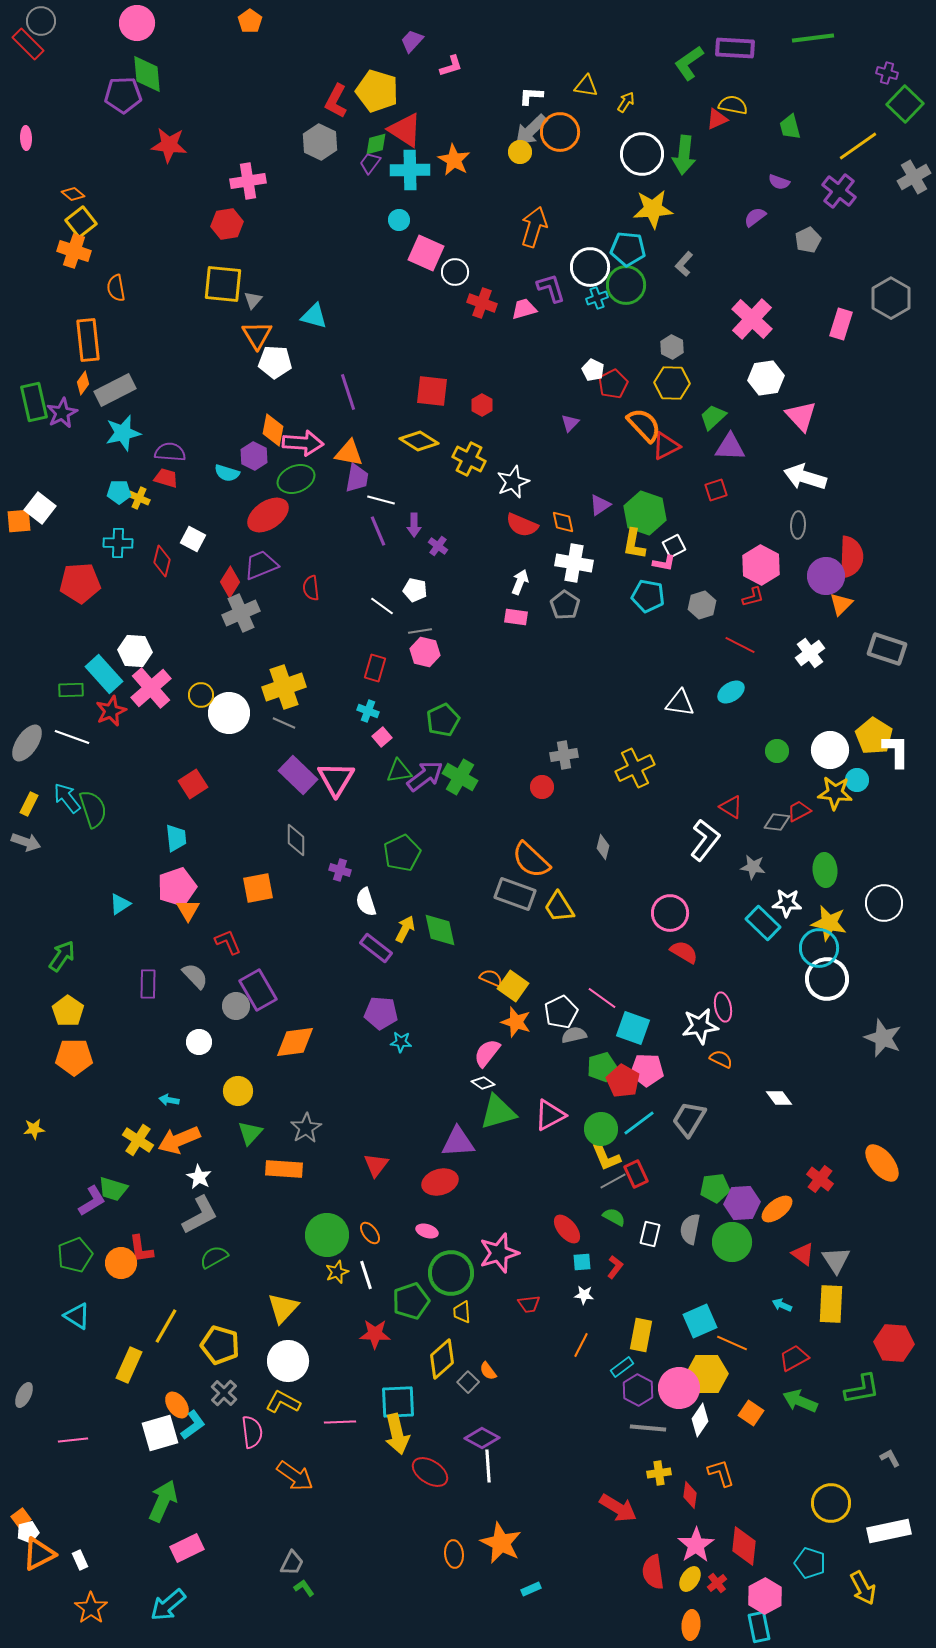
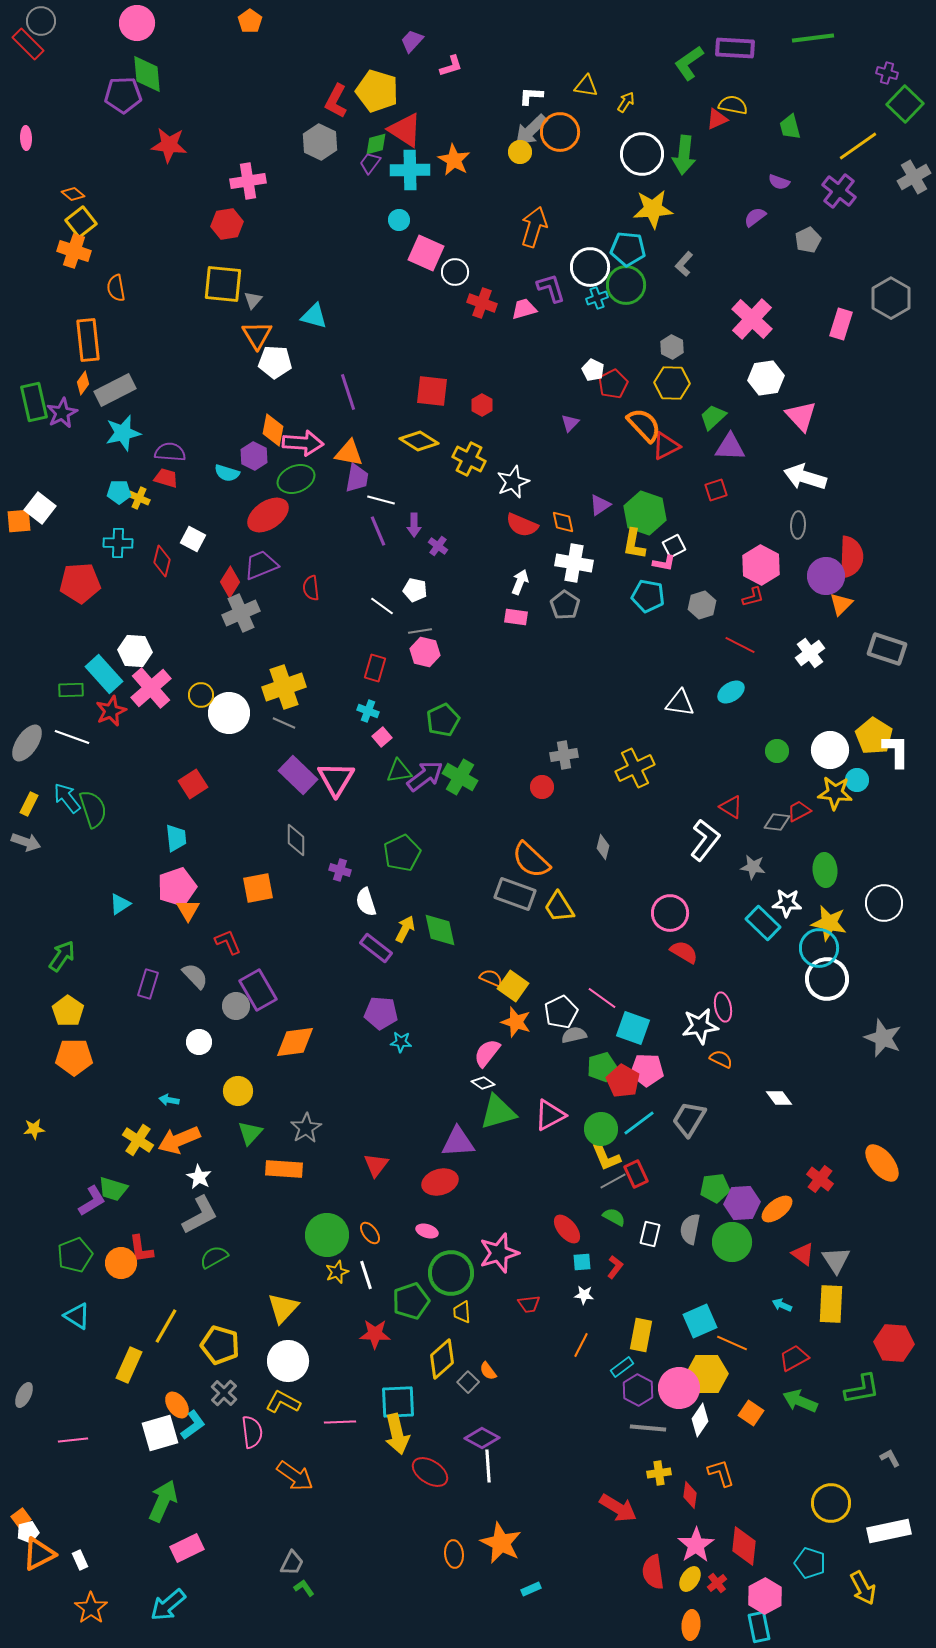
purple rectangle at (148, 984): rotated 16 degrees clockwise
